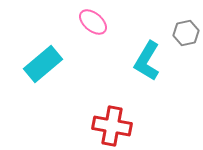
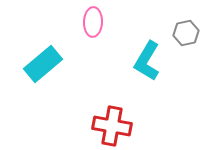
pink ellipse: rotated 52 degrees clockwise
